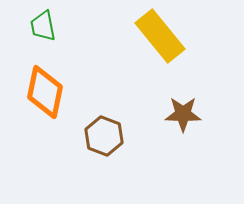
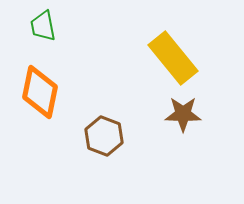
yellow rectangle: moved 13 px right, 22 px down
orange diamond: moved 5 px left
